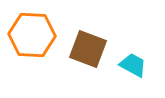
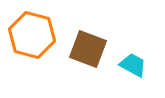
orange hexagon: rotated 12 degrees clockwise
